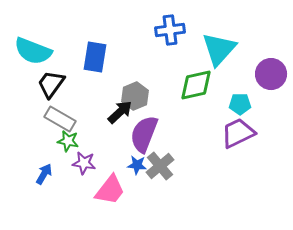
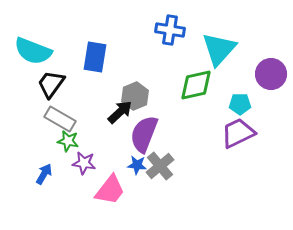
blue cross: rotated 16 degrees clockwise
